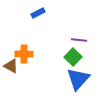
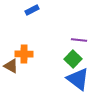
blue rectangle: moved 6 px left, 3 px up
green square: moved 2 px down
blue triangle: rotated 35 degrees counterclockwise
